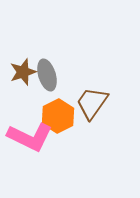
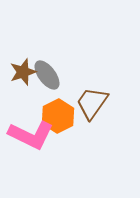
gray ellipse: rotated 20 degrees counterclockwise
pink L-shape: moved 1 px right, 2 px up
